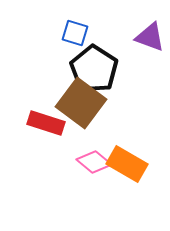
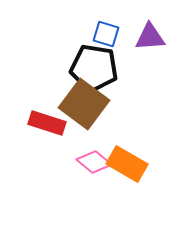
blue square: moved 31 px right, 1 px down
purple triangle: rotated 24 degrees counterclockwise
black pentagon: moved 1 px up; rotated 24 degrees counterclockwise
brown square: moved 3 px right, 1 px down
red rectangle: moved 1 px right
